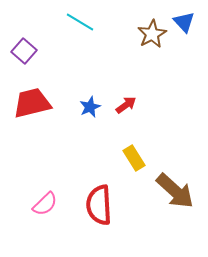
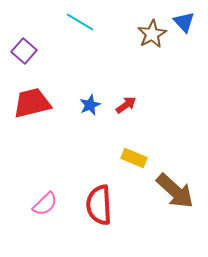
blue star: moved 2 px up
yellow rectangle: rotated 35 degrees counterclockwise
